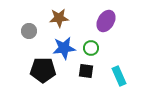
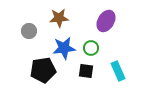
black pentagon: rotated 10 degrees counterclockwise
cyan rectangle: moved 1 px left, 5 px up
